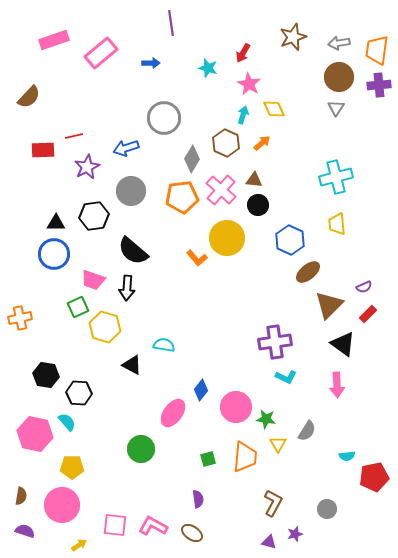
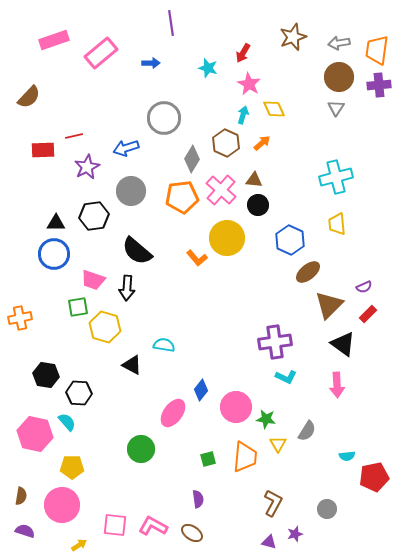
black semicircle at (133, 251): moved 4 px right
green square at (78, 307): rotated 15 degrees clockwise
